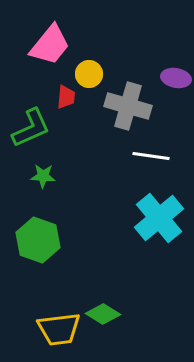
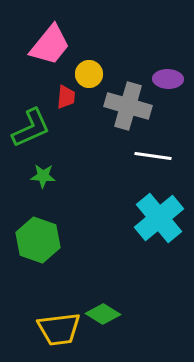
purple ellipse: moved 8 px left, 1 px down; rotated 8 degrees counterclockwise
white line: moved 2 px right
